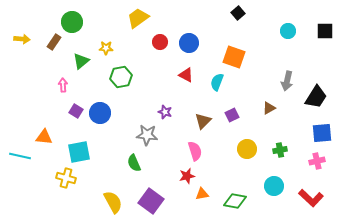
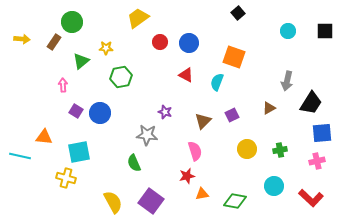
black trapezoid at (316, 97): moved 5 px left, 6 px down
